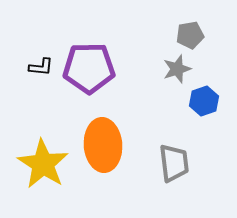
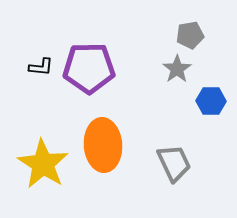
gray star: rotated 16 degrees counterclockwise
blue hexagon: moved 7 px right; rotated 20 degrees clockwise
gray trapezoid: rotated 18 degrees counterclockwise
